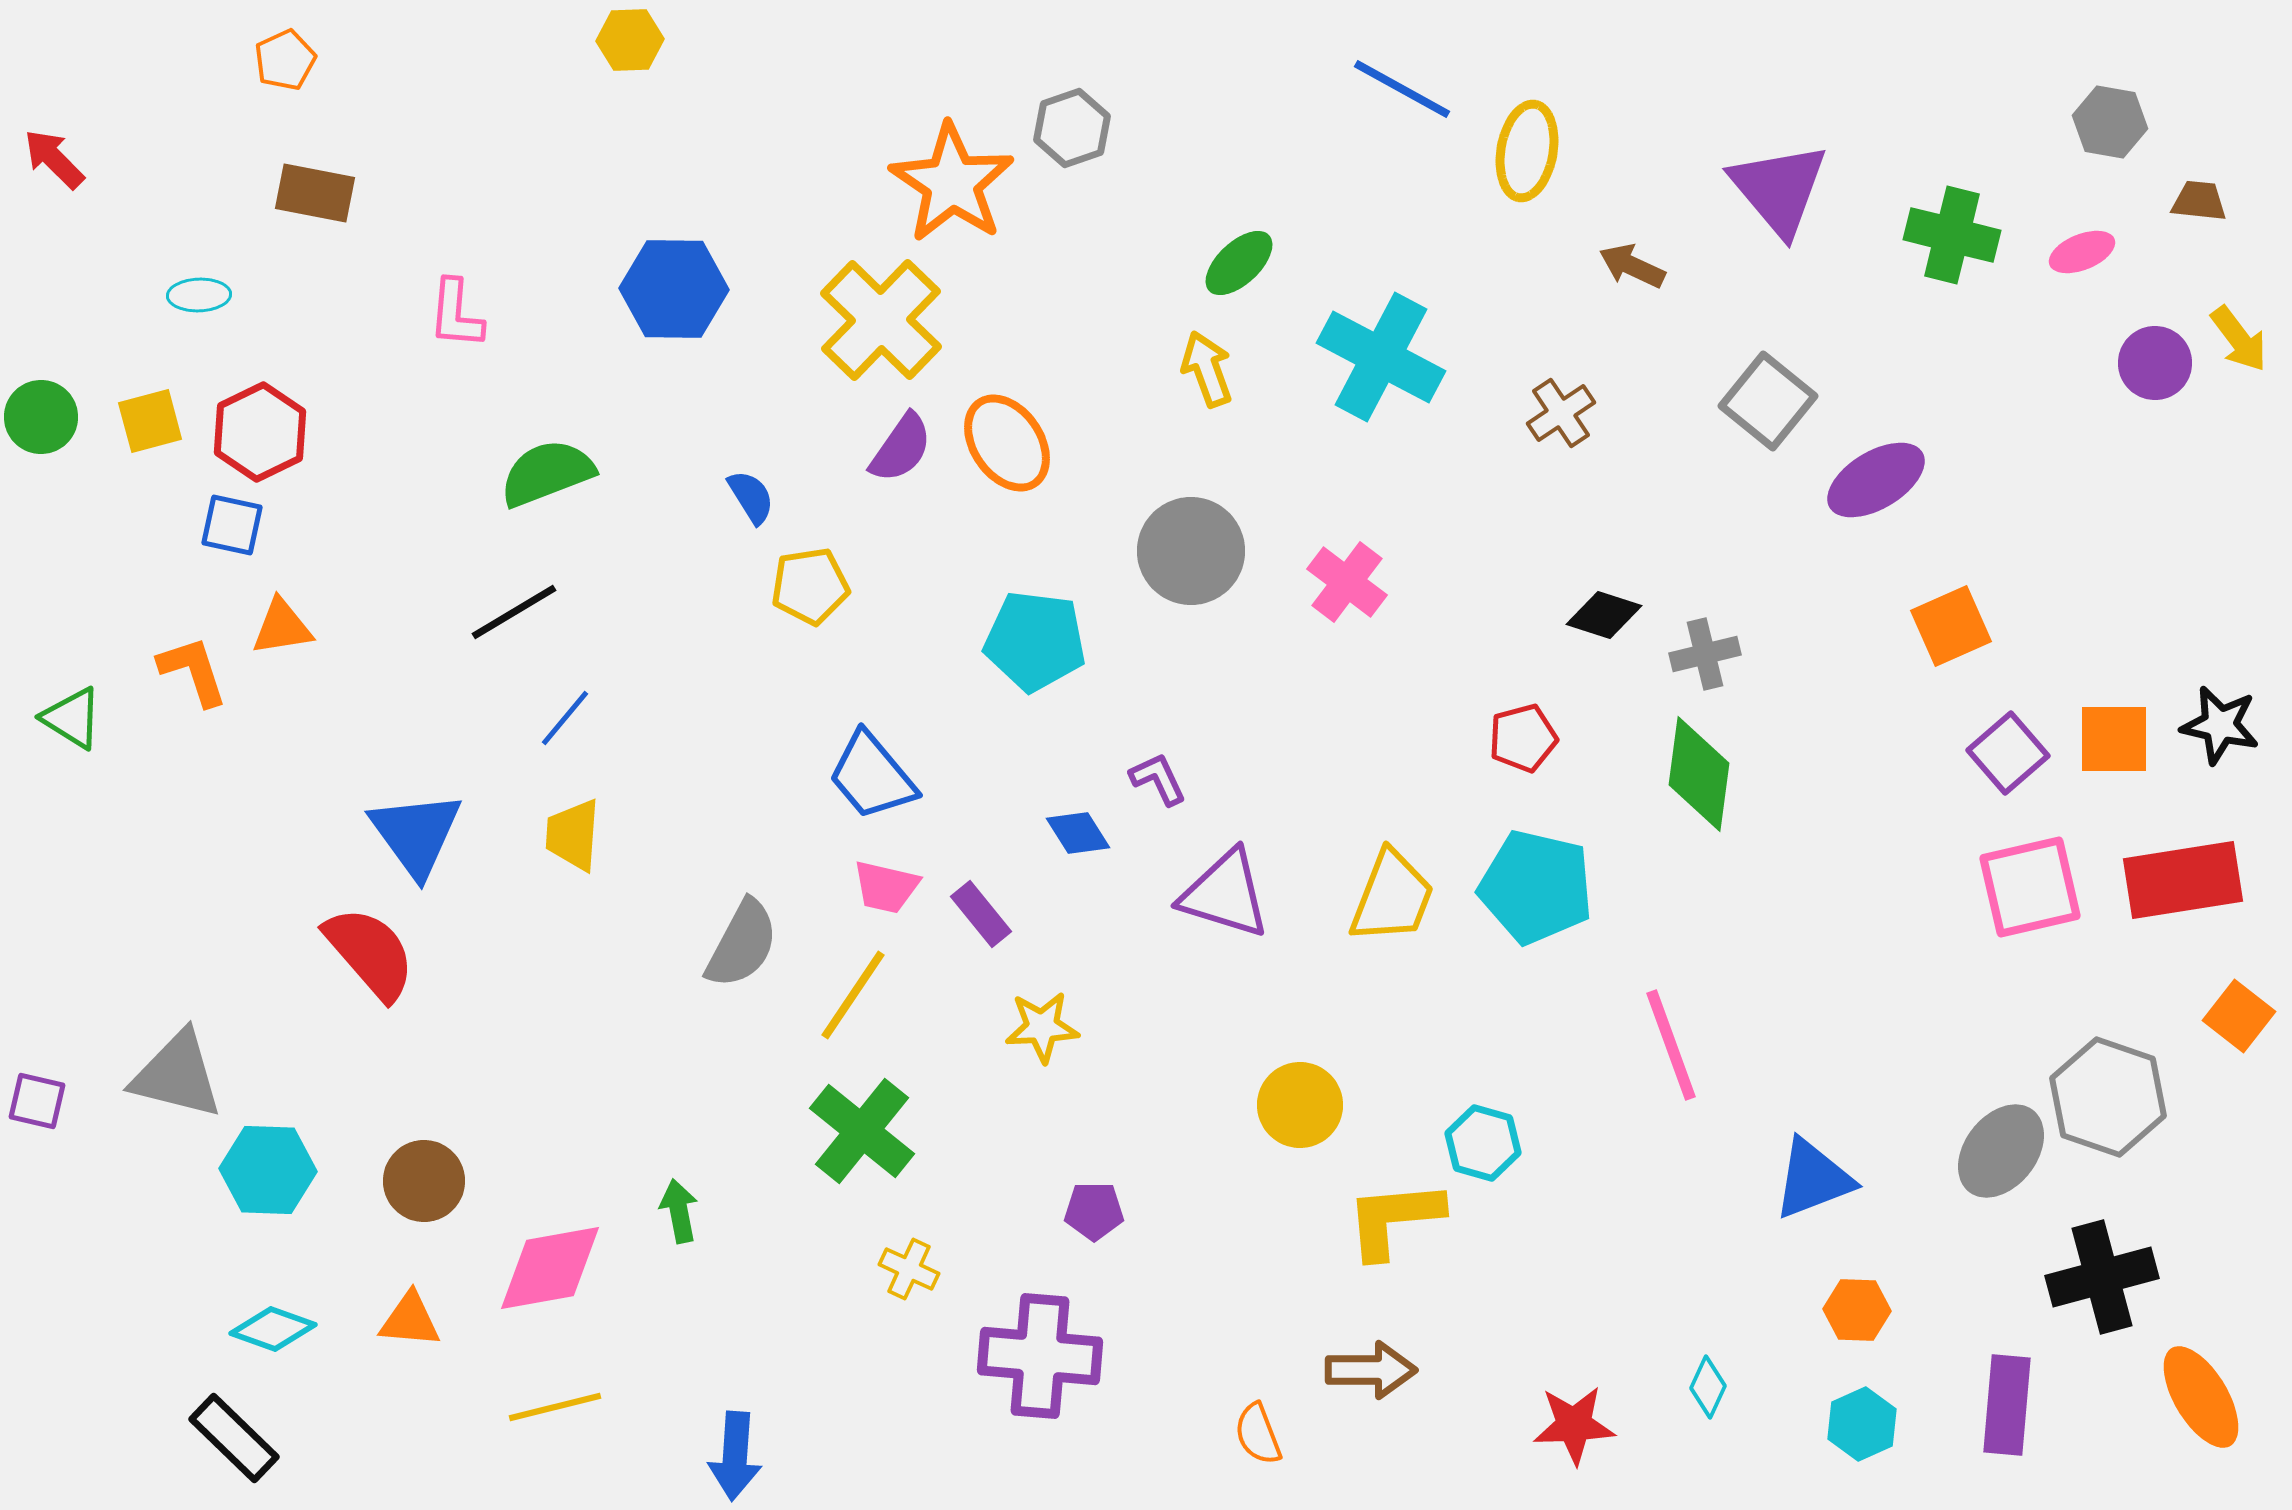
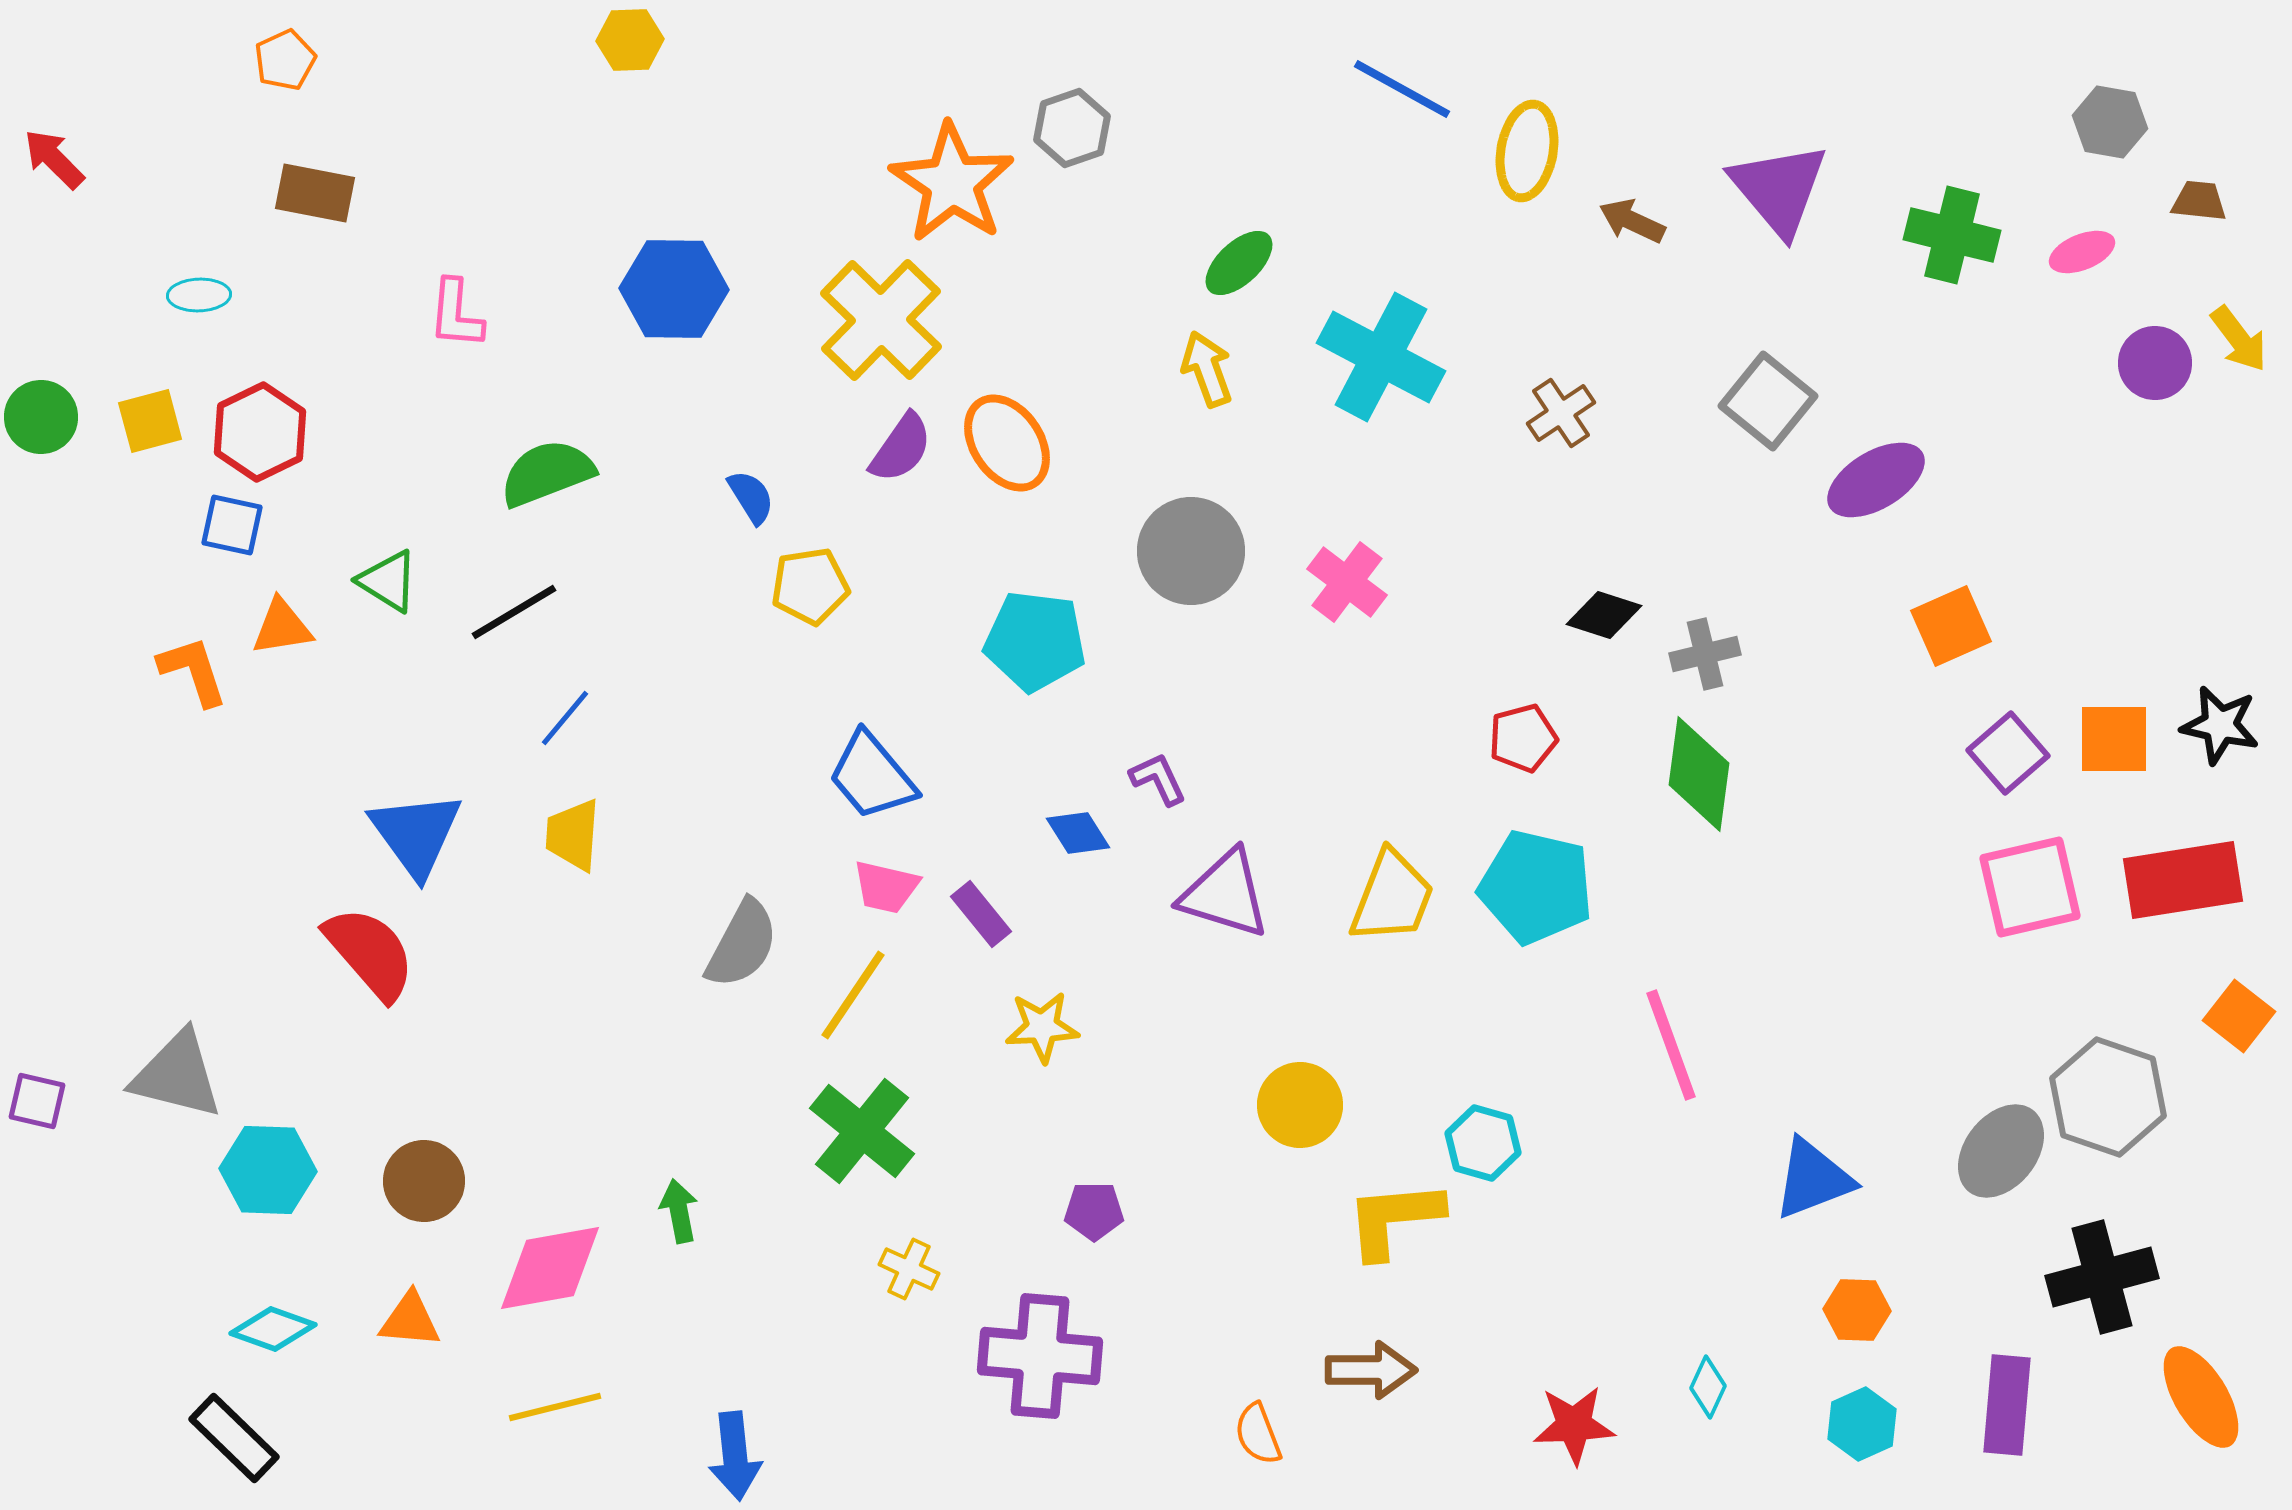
brown arrow at (1632, 266): moved 45 px up
green triangle at (72, 718): moved 316 px right, 137 px up
blue arrow at (735, 1456): rotated 10 degrees counterclockwise
